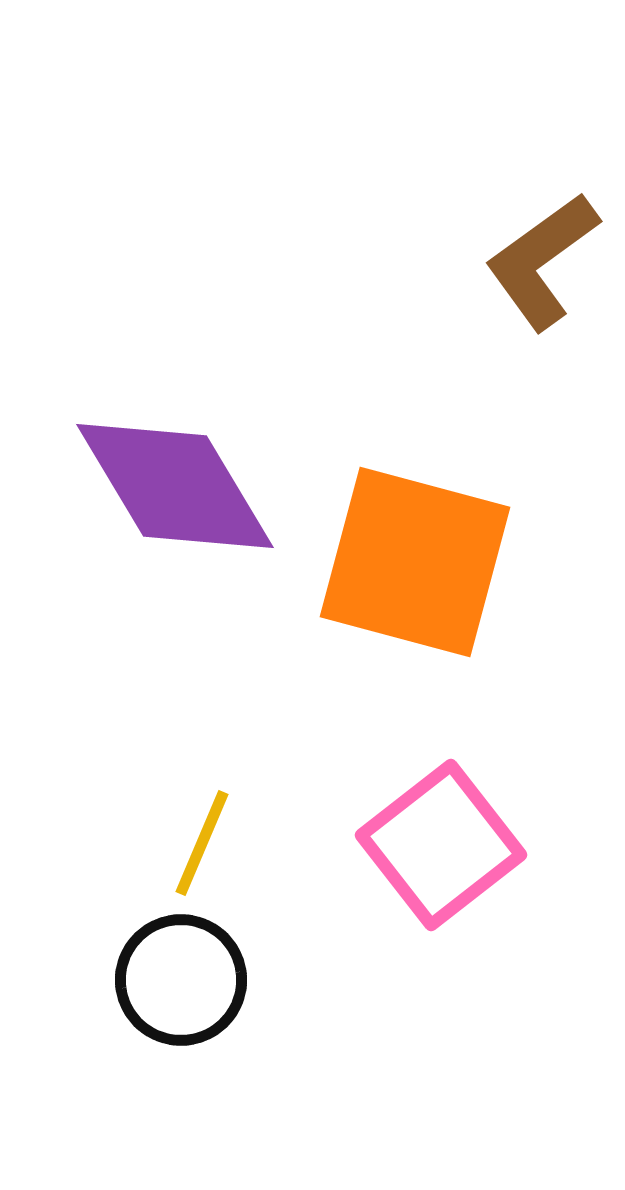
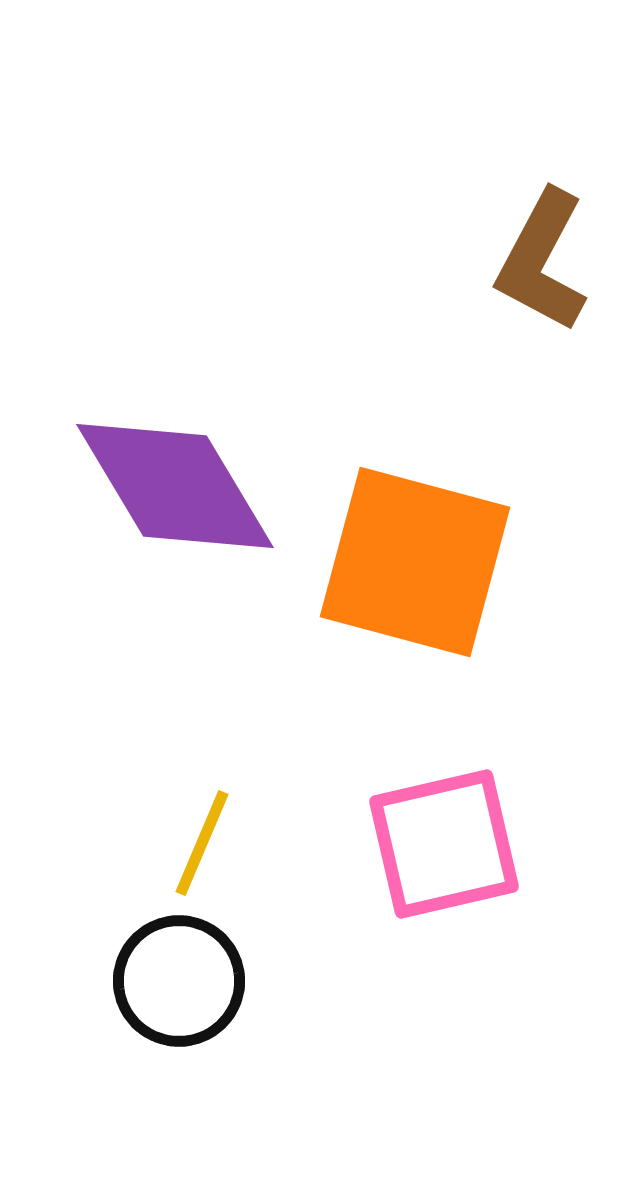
brown L-shape: rotated 26 degrees counterclockwise
pink square: moved 3 px right, 1 px up; rotated 25 degrees clockwise
black circle: moved 2 px left, 1 px down
